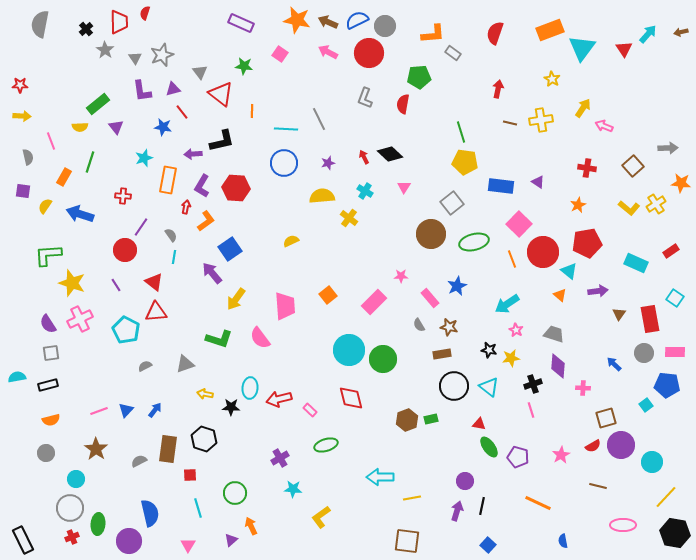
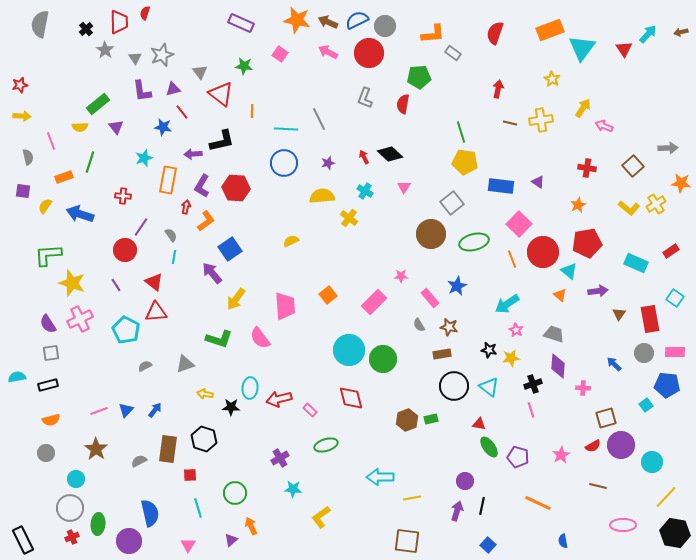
red star at (20, 85): rotated 14 degrees counterclockwise
orange rectangle at (64, 177): rotated 42 degrees clockwise
